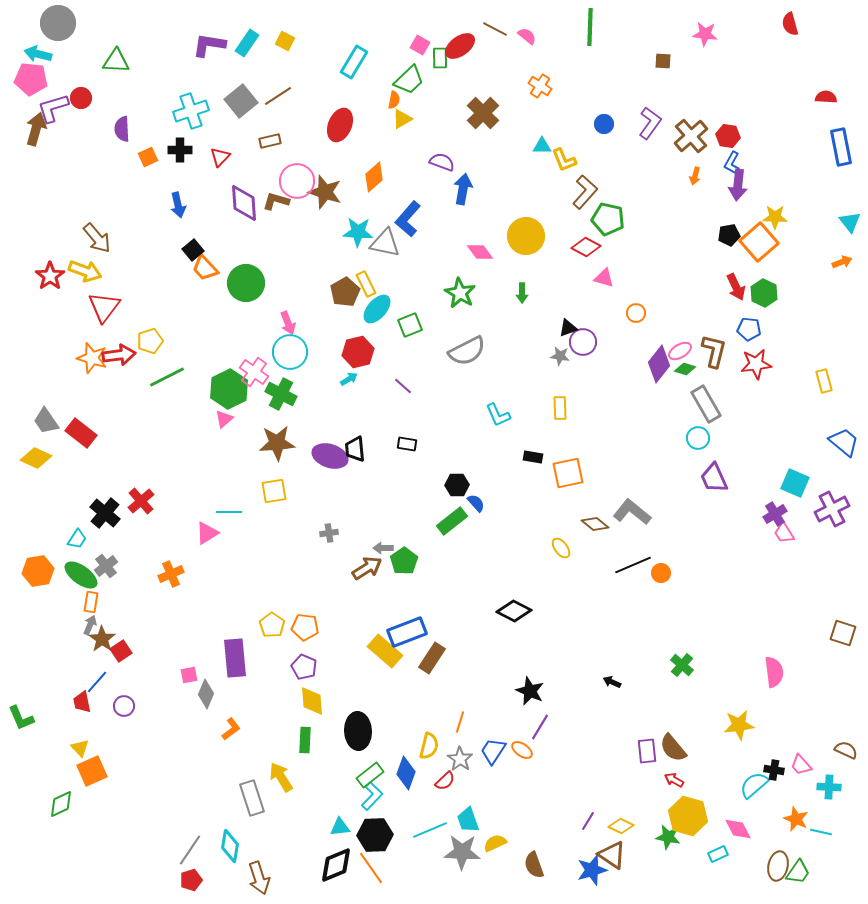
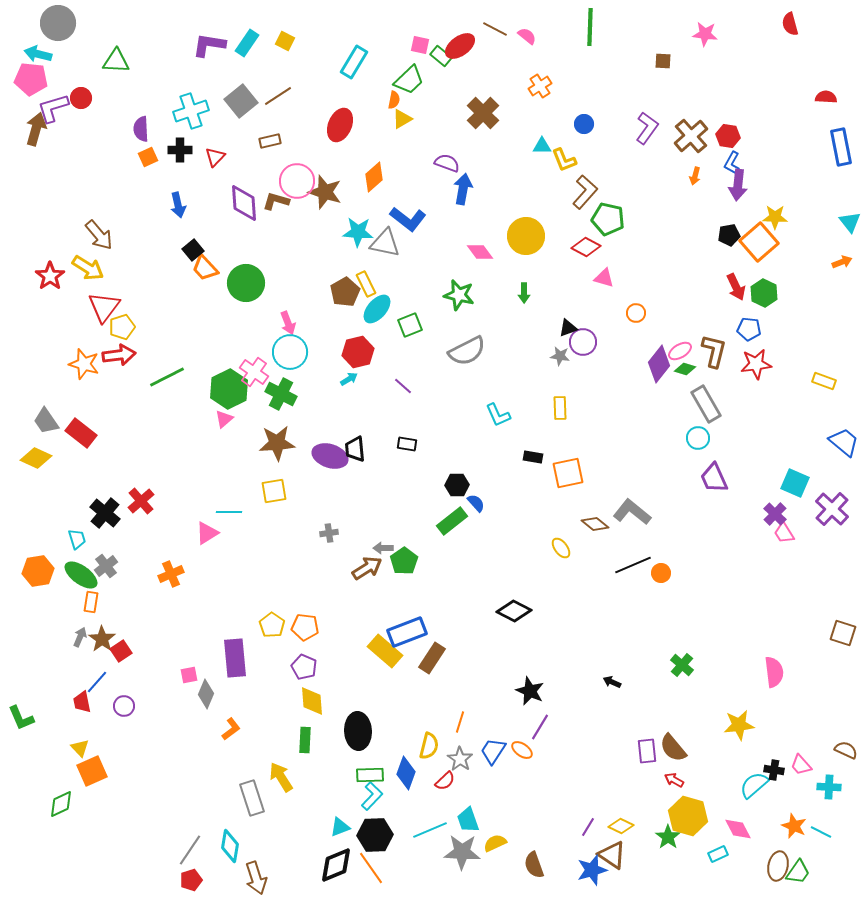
pink square at (420, 45): rotated 18 degrees counterclockwise
green rectangle at (440, 58): moved 1 px right, 2 px up; rotated 50 degrees counterclockwise
orange cross at (540, 86): rotated 25 degrees clockwise
purple L-shape at (650, 123): moved 3 px left, 5 px down
blue circle at (604, 124): moved 20 px left
purple semicircle at (122, 129): moved 19 px right
red triangle at (220, 157): moved 5 px left
purple semicircle at (442, 162): moved 5 px right, 1 px down
blue L-shape at (408, 219): rotated 93 degrees counterclockwise
brown arrow at (97, 238): moved 2 px right, 3 px up
yellow arrow at (85, 271): moved 3 px right, 3 px up; rotated 12 degrees clockwise
green star at (460, 293): moved 1 px left, 2 px down; rotated 16 degrees counterclockwise
green arrow at (522, 293): moved 2 px right
yellow pentagon at (150, 341): moved 28 px left, 14 px up
orange star at (92, 358): moved 8 px left, 6 px down
yellow rectangle at (824, 381): rotated 55 degrees counterclockwise
purple cross at (832, 509): rotated 20 degrees counterclockwise
purple cross at (775, 514): rotated 15 degrees counterclockwise
cyan trapezoid at (77, 539): rotated 50 degrees counterclockwise
gray arrow at (90, 625): moved 10 px left, 12 px down
green rectangle at (370, 775): rotated 36 degrees clockwise
orange star at (796, 819): moved 2 px left, 7 px down
purple line at (588, 821): moved 6 px down
cyan triangle at (340, 827): rotated 15 degrees counterclockwise
cyan line at (821, 832): rotated 15 degrees clockwise
green star at (668, 837): rotated 25 degrees clockwise
brown arrow at (259, 878): moved 3 px left
